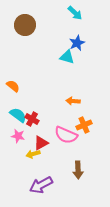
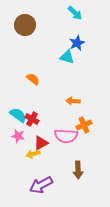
orange semicircle: moved 20 px right, 7 px up
pink semicircle: moved 1 px down; rotated 20 degrees counterclockwise
